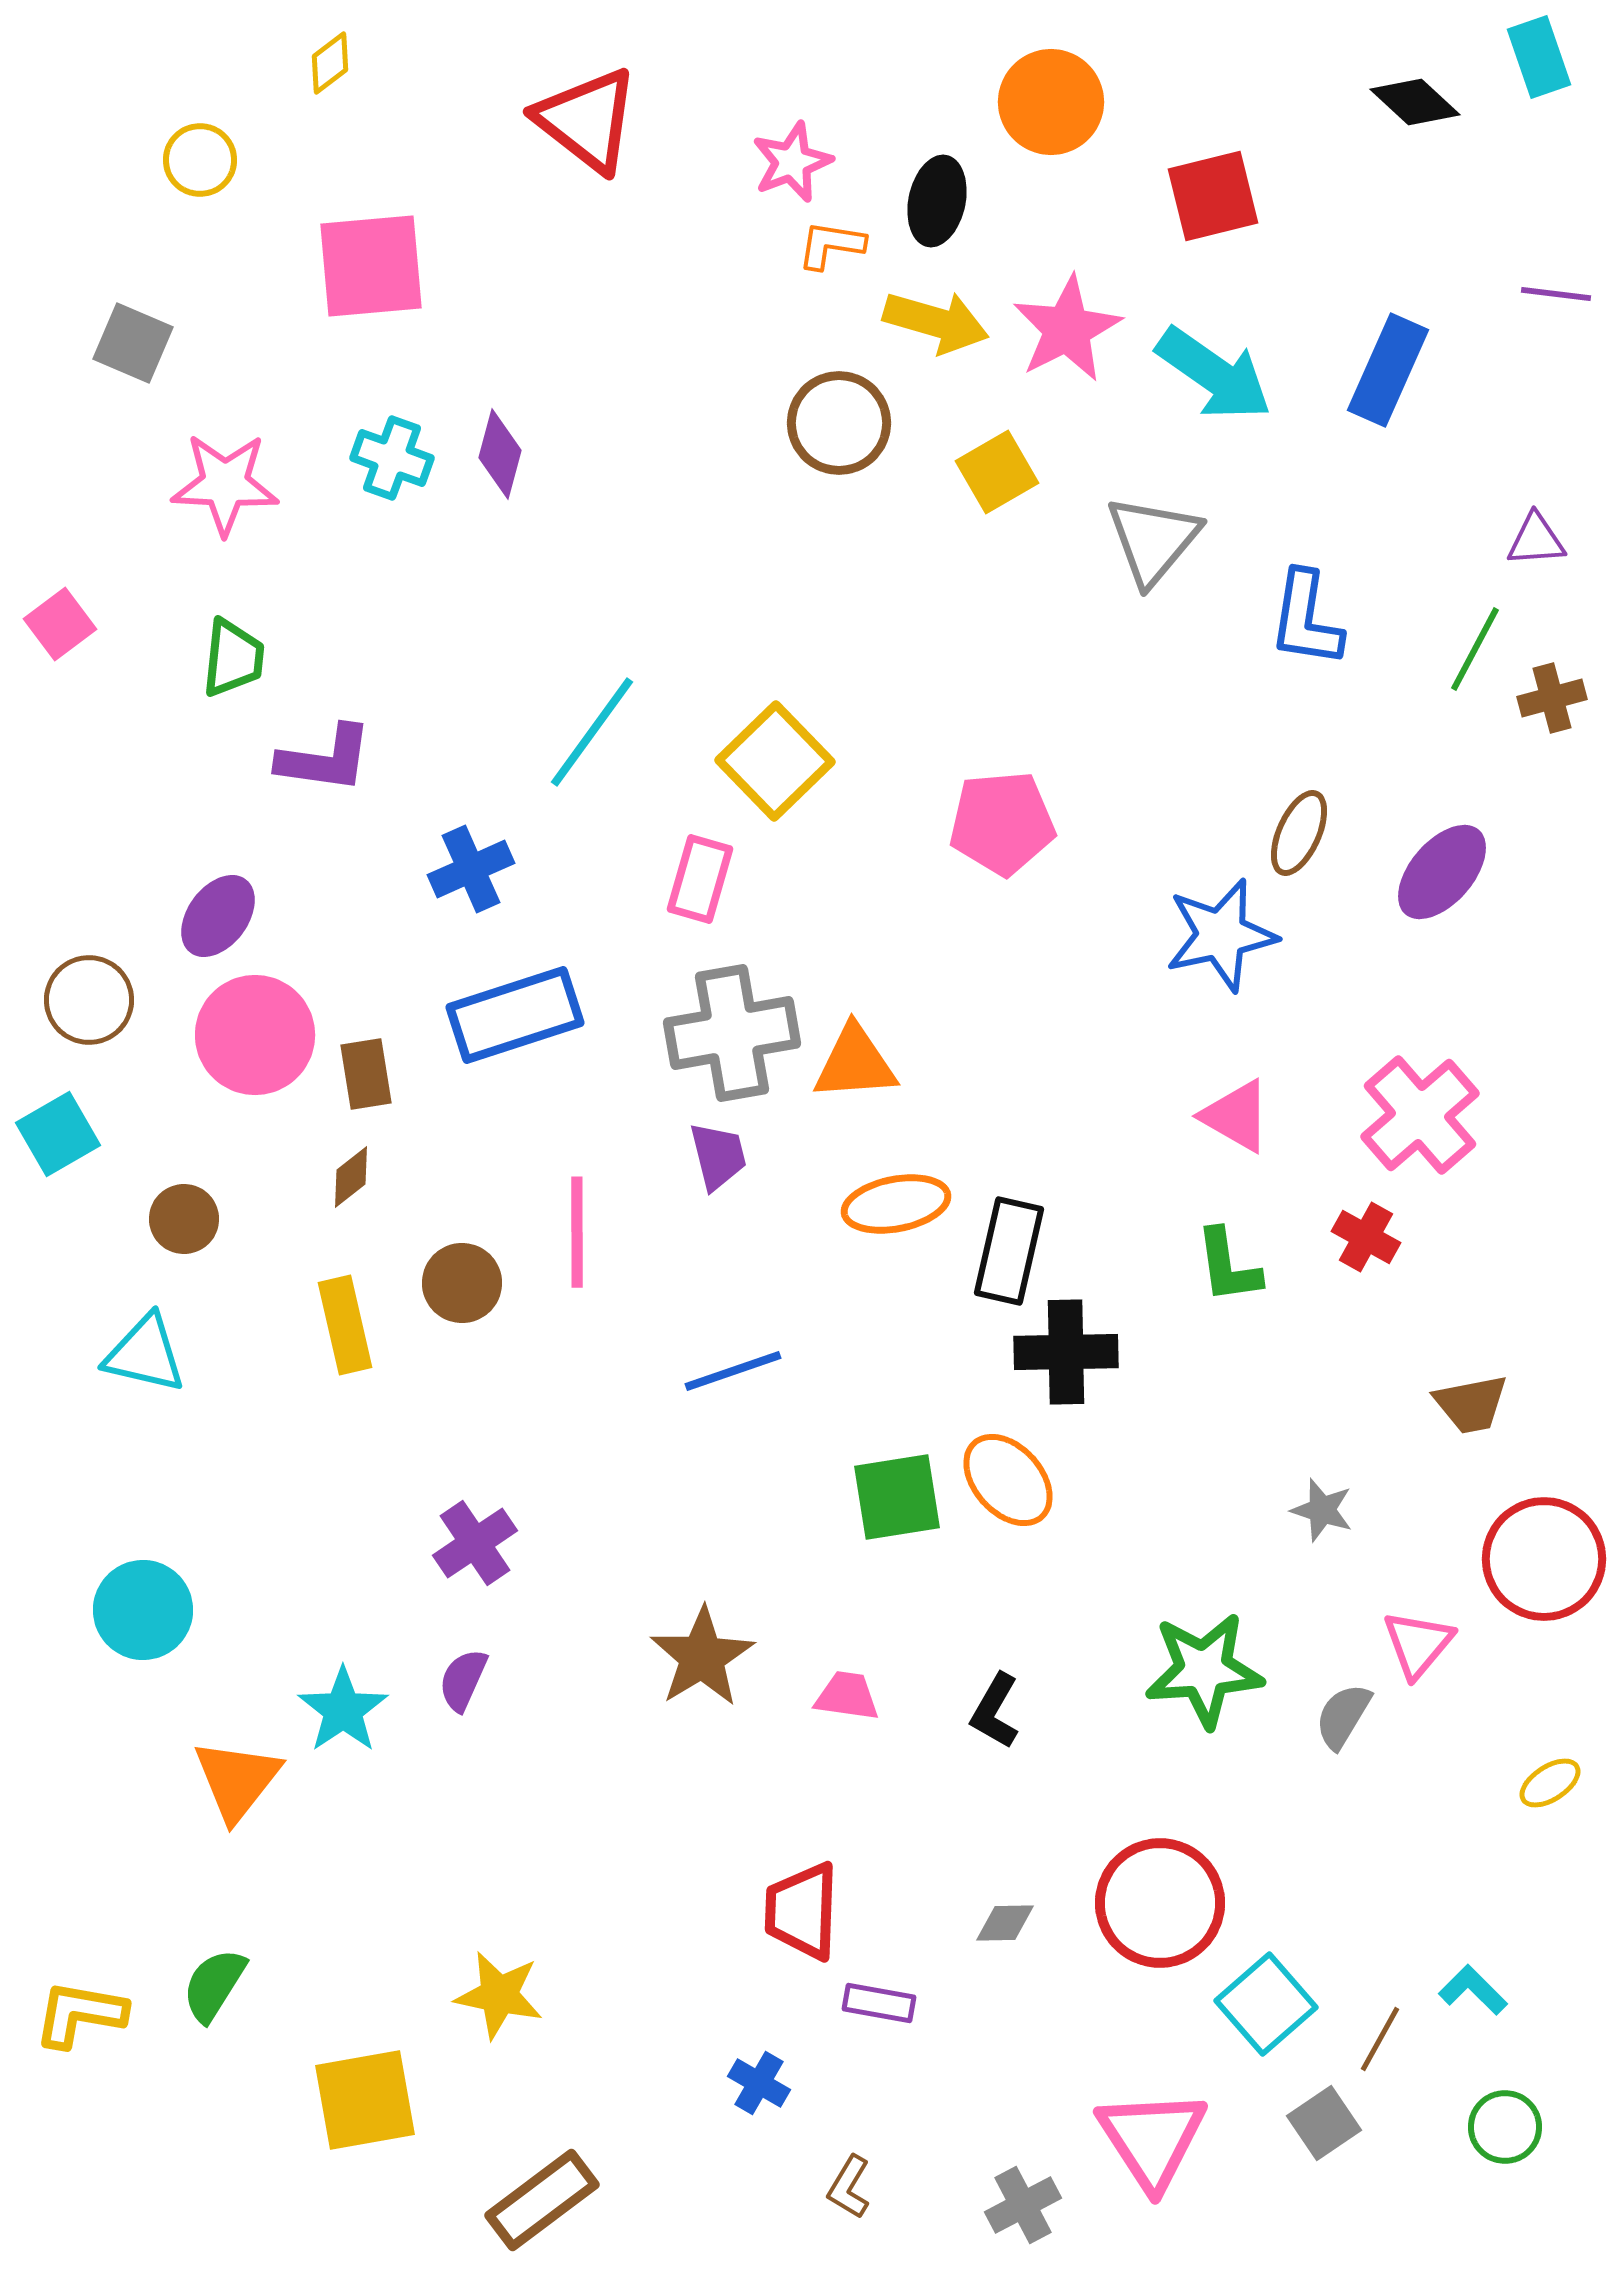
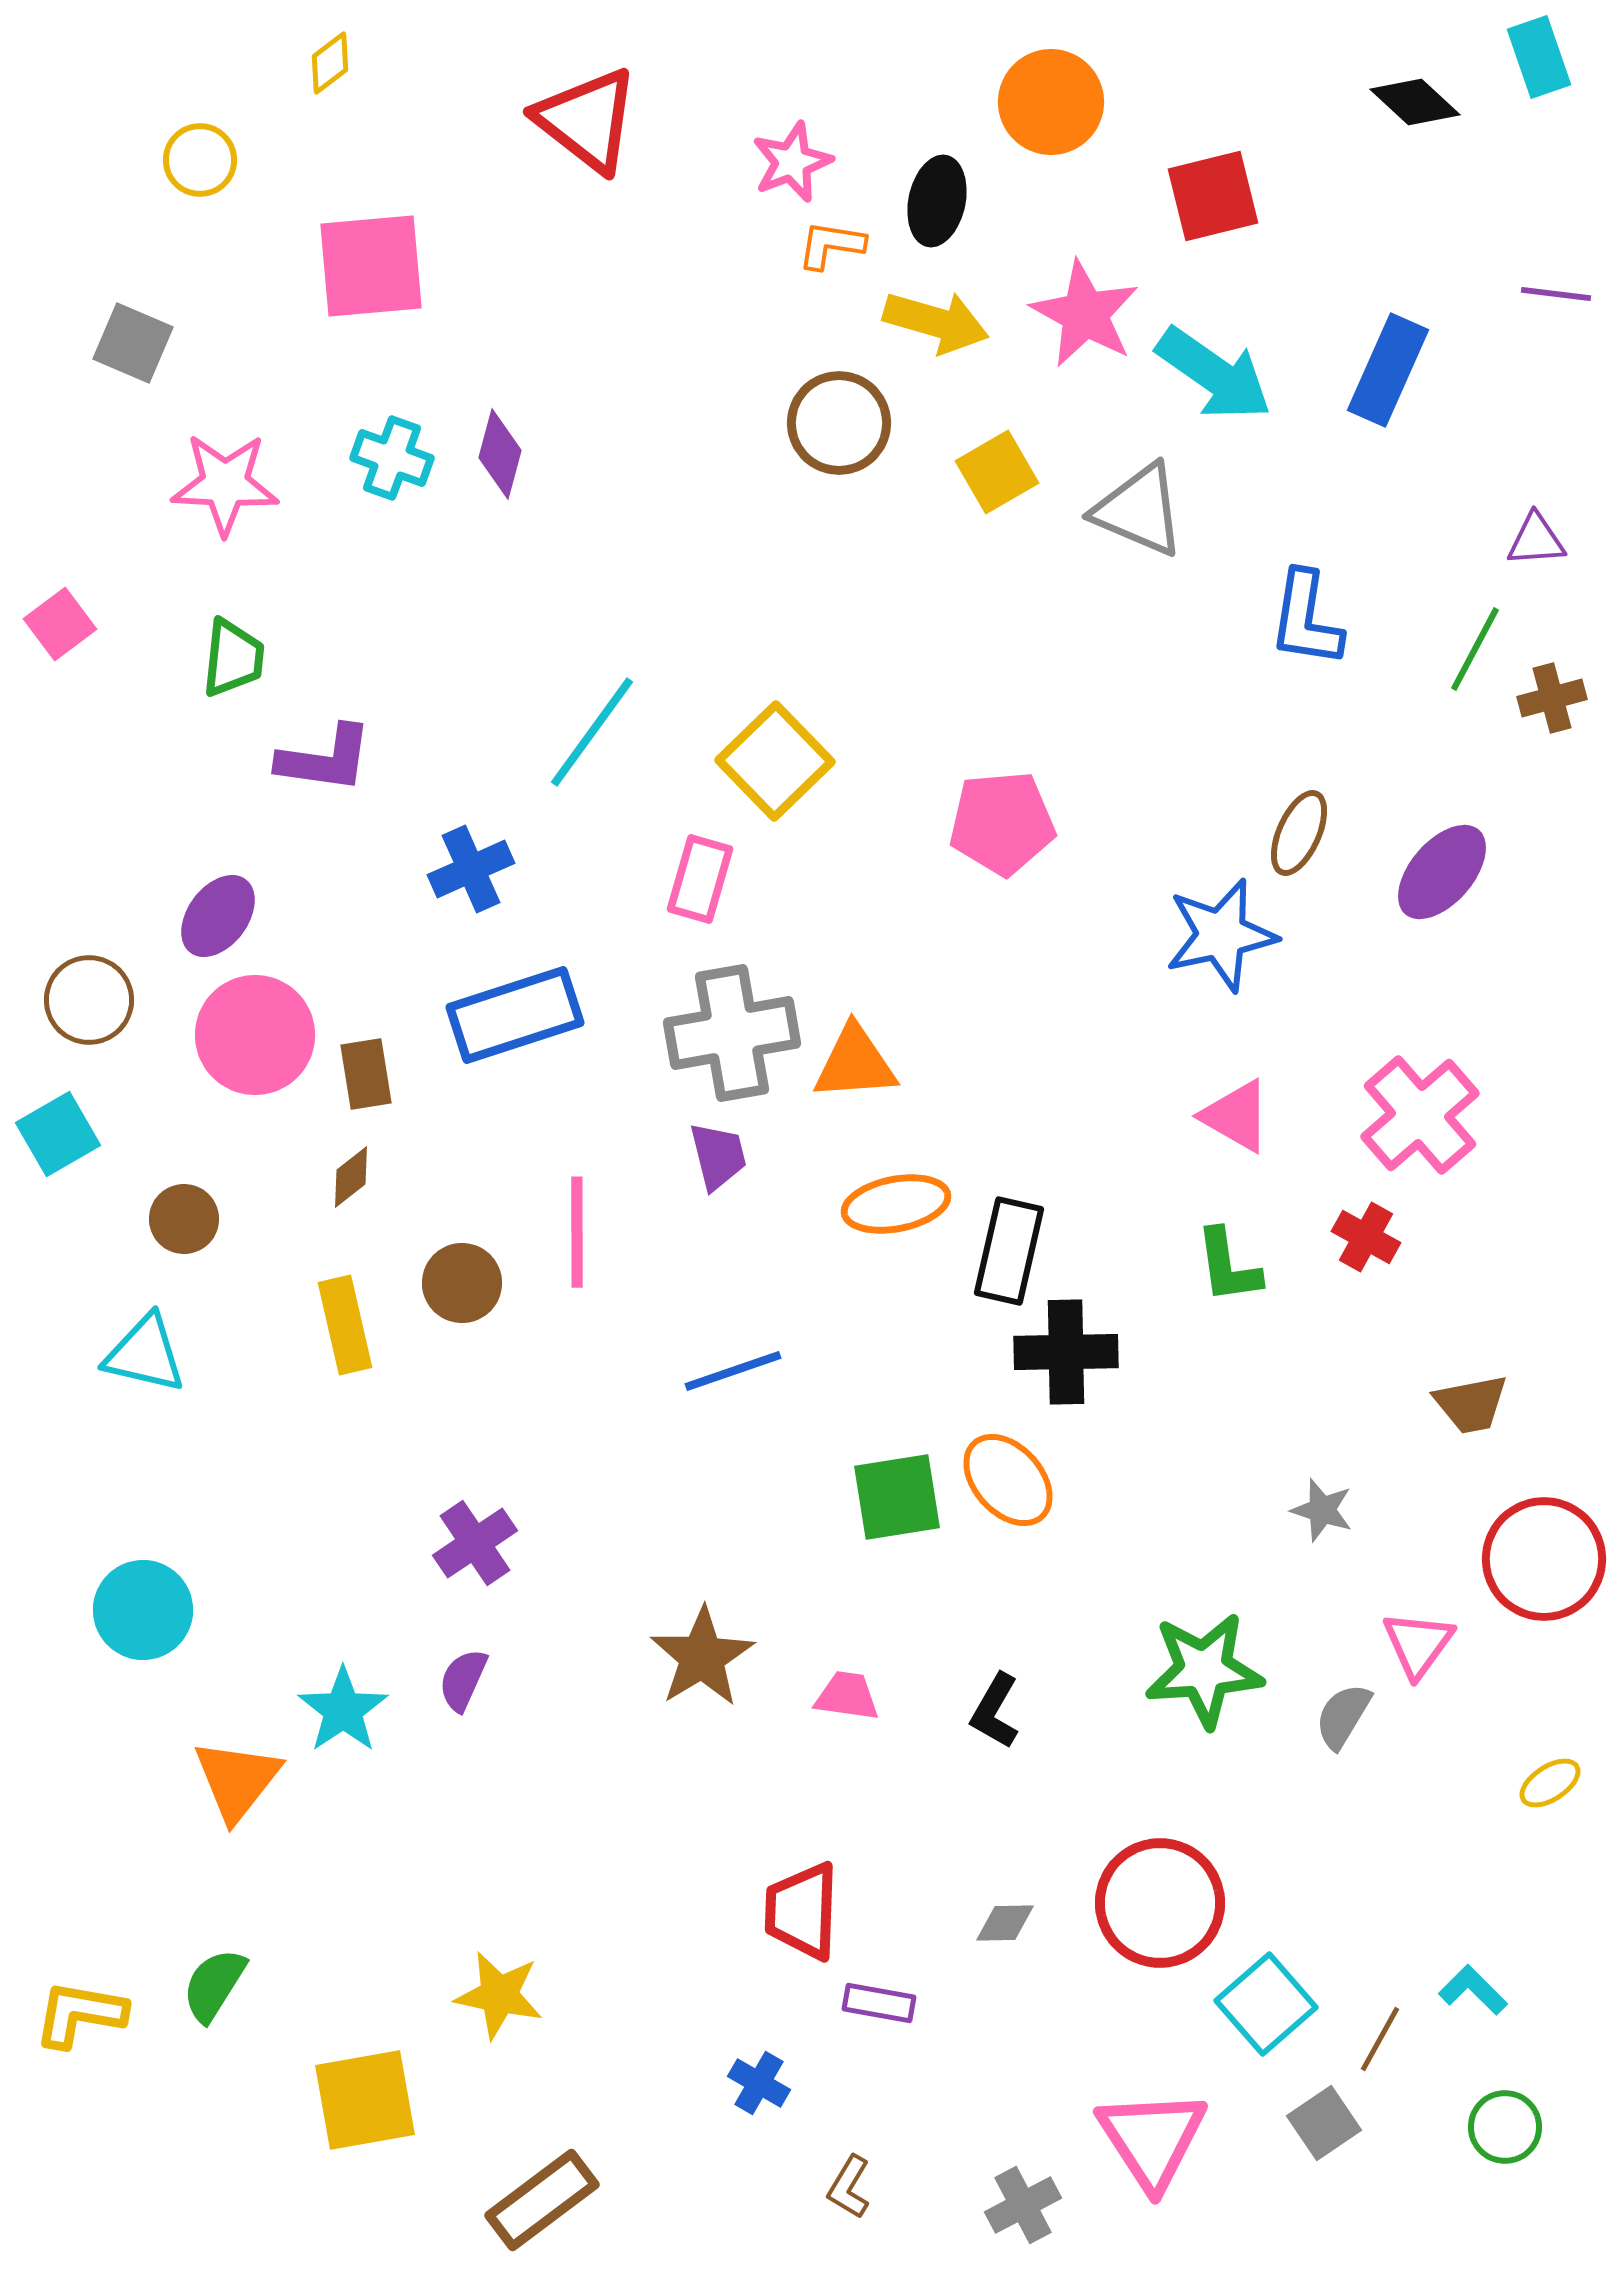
pink star at (1067, 329): moved 18 px right, 15 px up; rotated 16 degrees counterclockwise
gray triangle at (1153, 540): moved 14 px left, 30 px up; rotated 47 degrees counterclockwise
pink triangle at (1418, 1644): rotated 4 degrees counterclockwise
